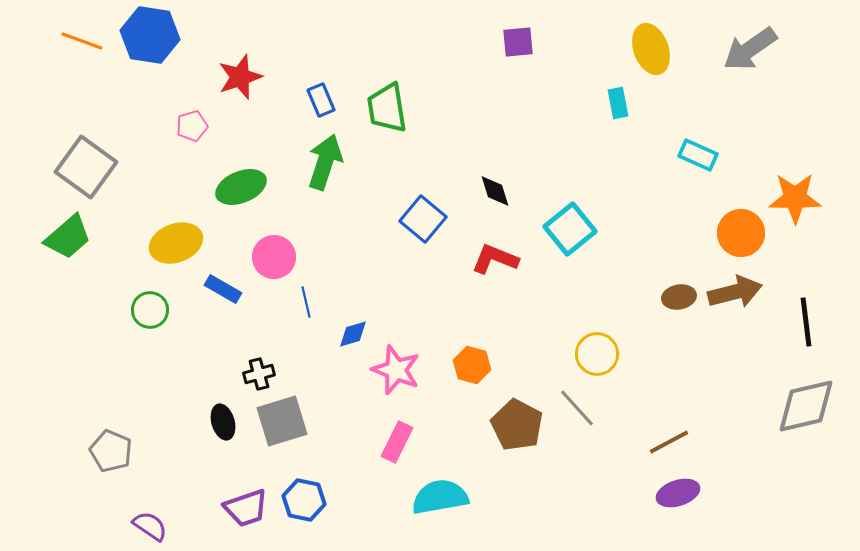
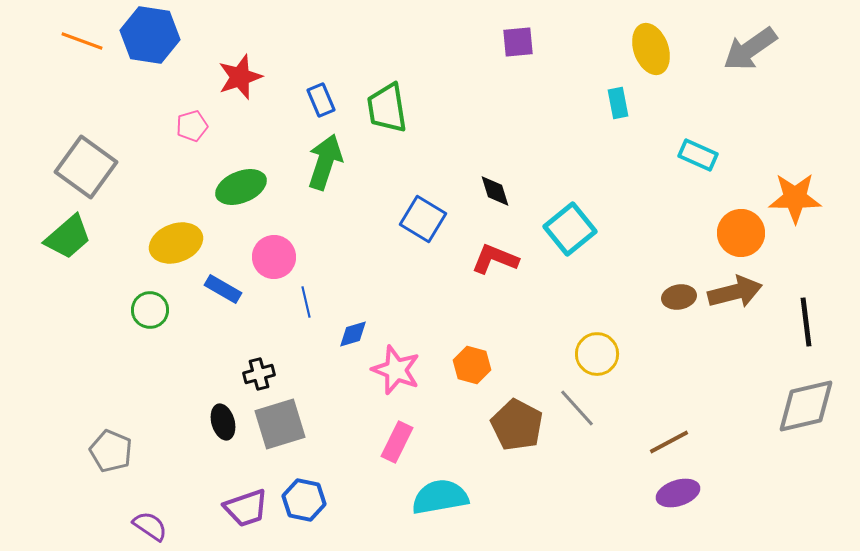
blue square at (423, 219): rotated 9 degrees counterclockwise
gray square at (282, 421): moved 2 px left, 3 px down
